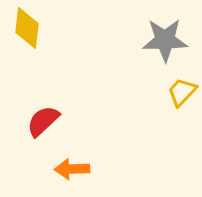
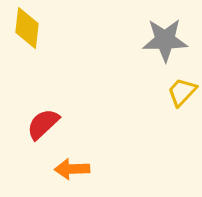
red semicircle: moved 3 px down
